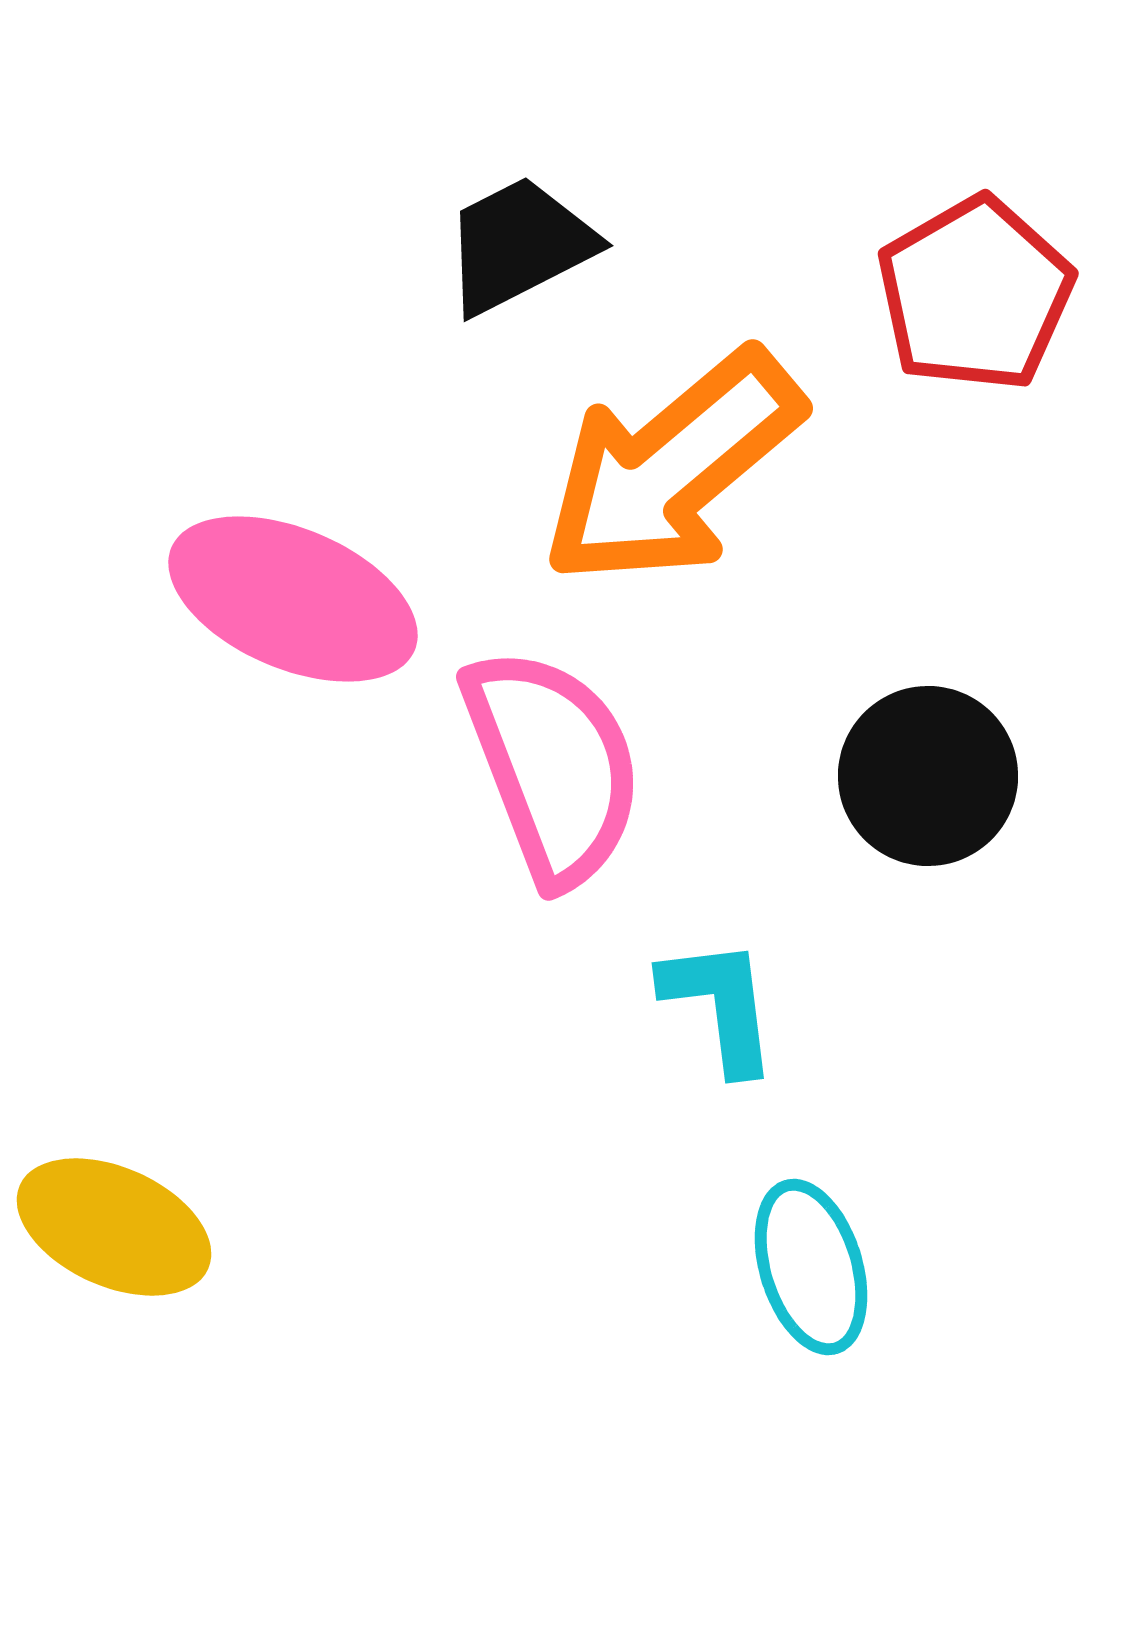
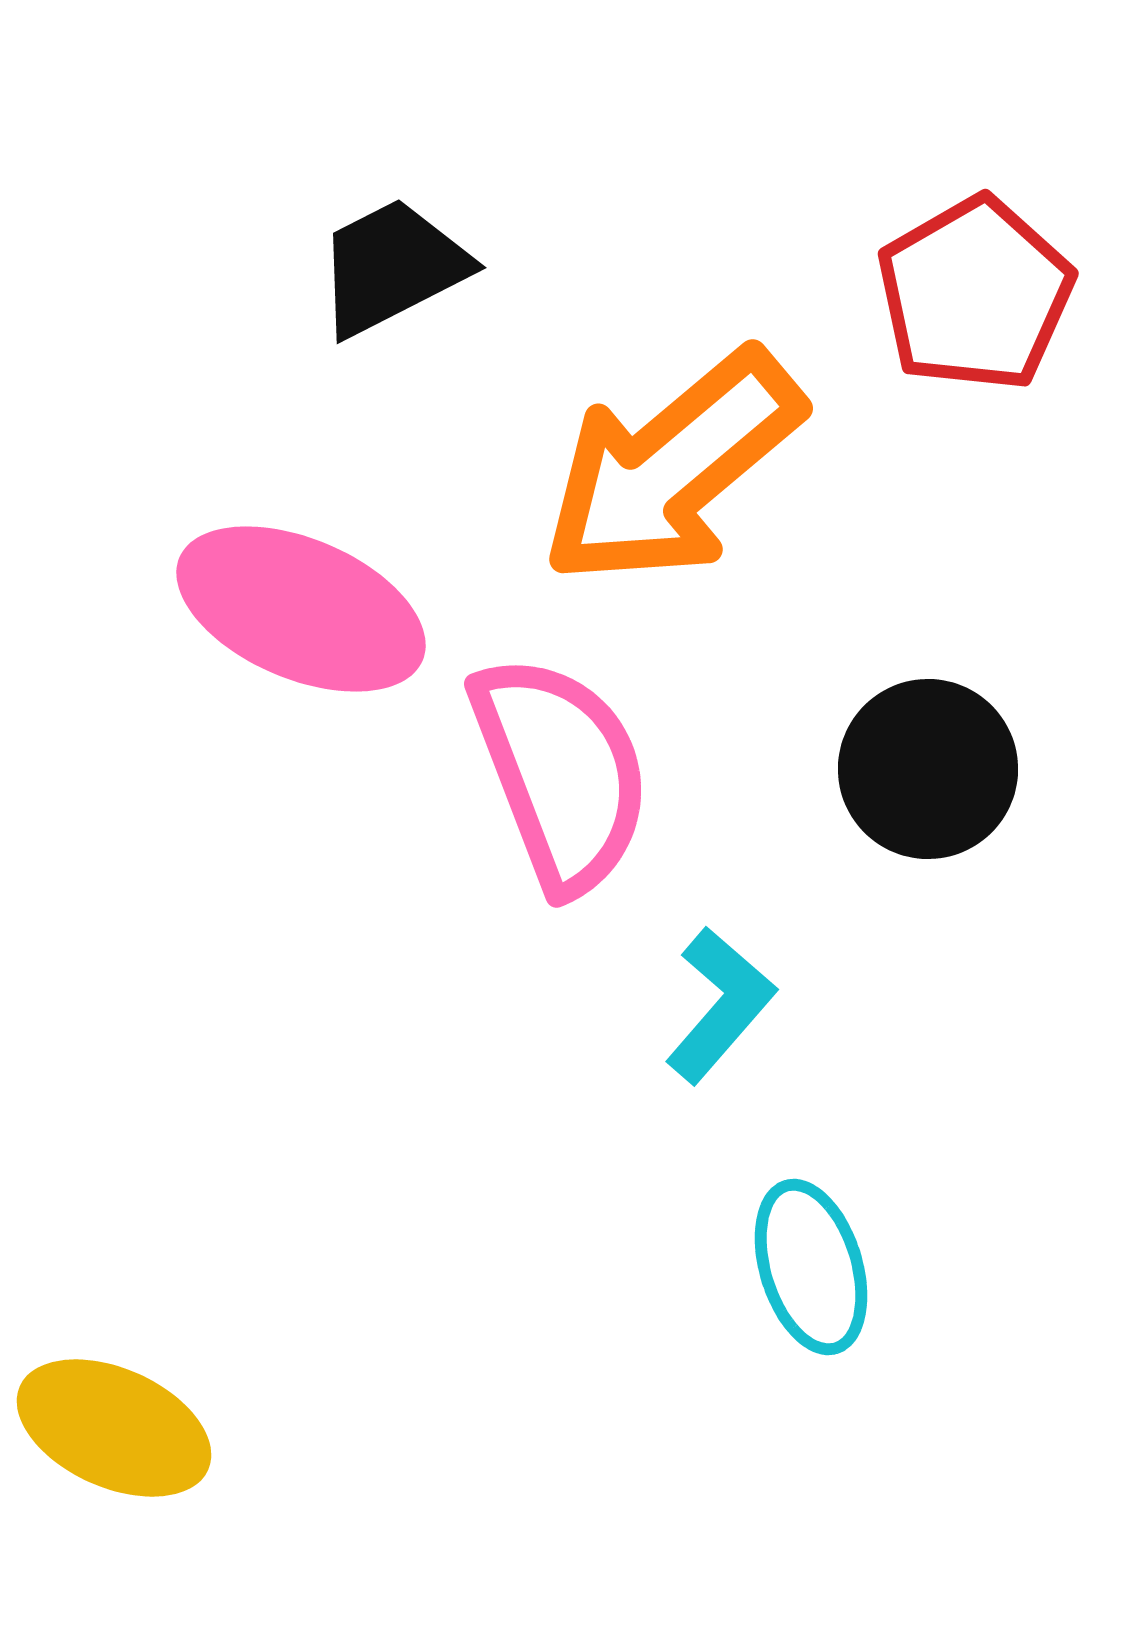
black trapezoid: moved 127 px left, 22 px down
pink ellipse: moved 8 px right, 10 px down
pink semicircle: moved 8 px right, 7 px down
black circle: moved 7 px up
cyan L-shape: rotated 48 degrees clockwise
yellow ellipse: moved 201 px down
